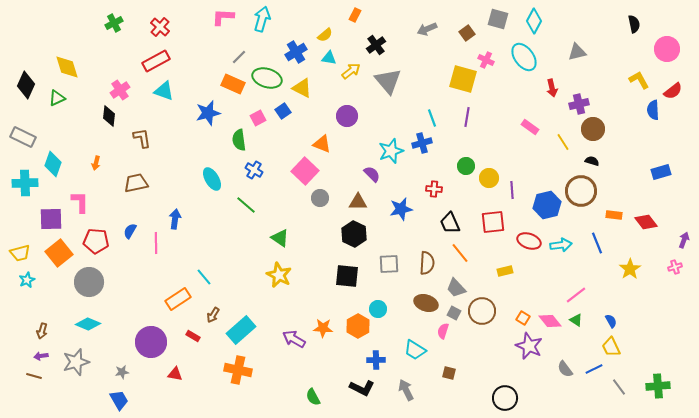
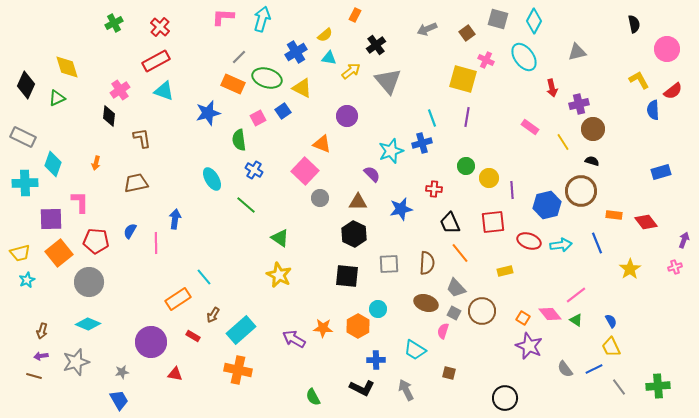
pink diamond at (550, 321): moved 7 px up
